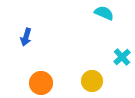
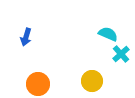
cyan semicircle: moved 4 px right, 21 px down
cyan cross: moved 1 px left, 3 px up
orange circle: moved 3 px left, 1 px down
